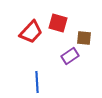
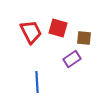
red square: moved 5 px down
red trapezoid: rotated 70 degrees counterclockwise
purple rectangle: moved 2 px right, 3 px down
